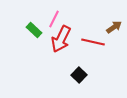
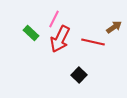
green rectangle: moved 3 px left, 3 px down
red arrow: moved 1 px left
